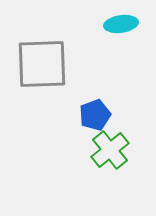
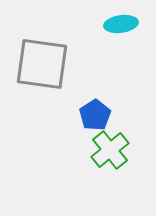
gray square: rotated 10 degrees clockwise
blue pentagon: rotated 12 degrees counterclockwise
